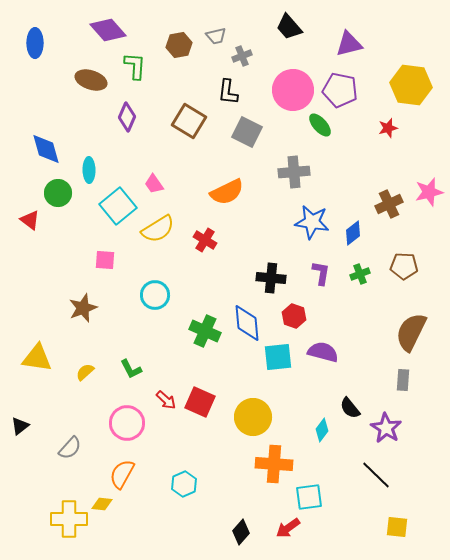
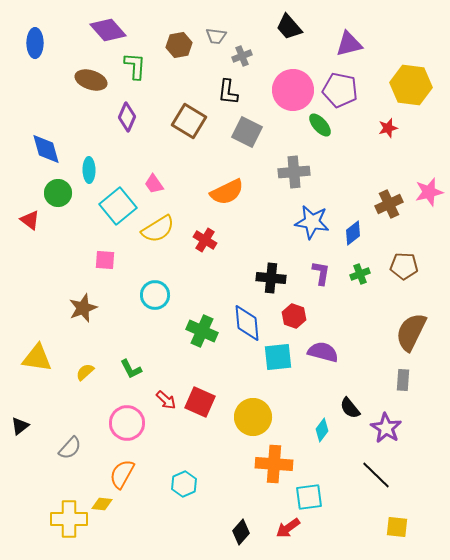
gray trapezoid at (216, 36): rotated 20 degrees clockwise
green cross at (205, 331): moved 3 px left
